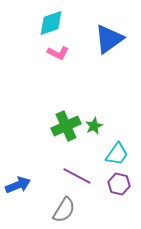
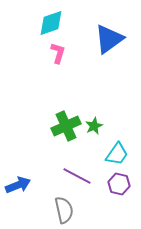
pink L-shape: rotated 100 degrees counterclockwise
gray semicircle: rotated 44 degrees counterclockwise
